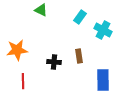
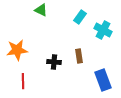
blue rectangle: rotated 20 degrees counterclockwise
